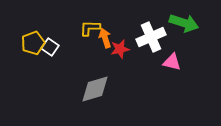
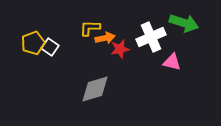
orange arrow: rotated 96 degrees clockwise
